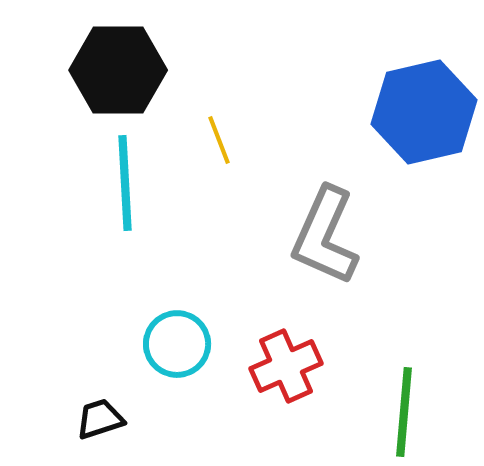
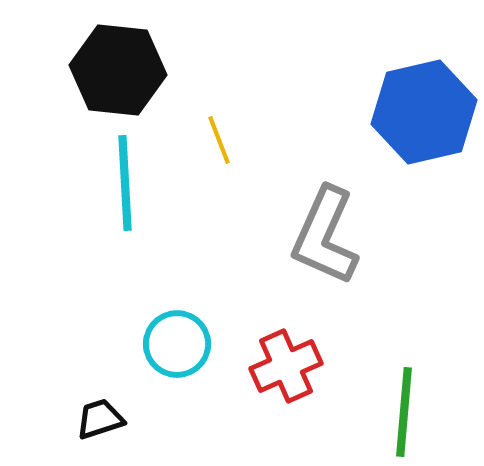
black hexagon: rotated 6 degrees clockwise
